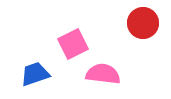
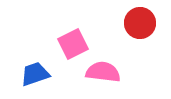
red circle: moved 3 px left
pink semicircle: moved 2 px up
